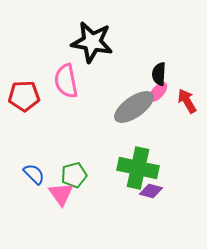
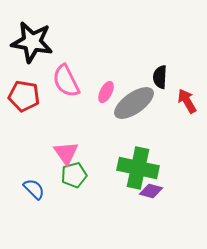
black star: moved 60 px left
black semicircle: moved 1 px right, 3 px down
pink semicircle: rotated 16 degrees counterclockwise
pink ellipse: moved 52 px left; rotated 15 degrees counterclockwise
red pentagon: rotated 12 degrees clockwise
gray ellipse: moved 4 px up
blue semicircle: moved 15 px down
pink triangle: moved 5 px right, 41 px up
